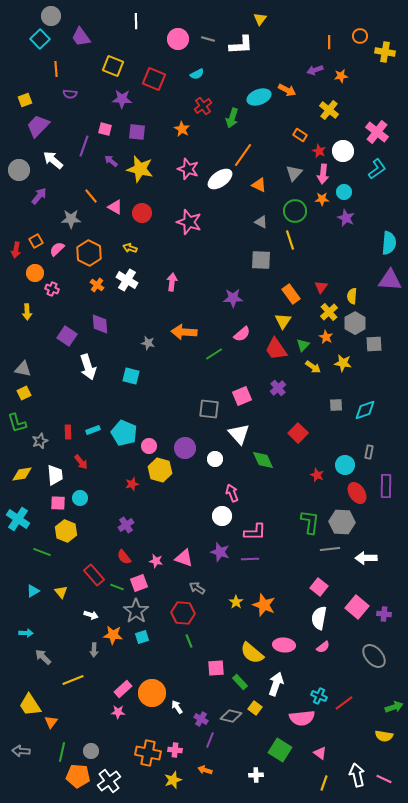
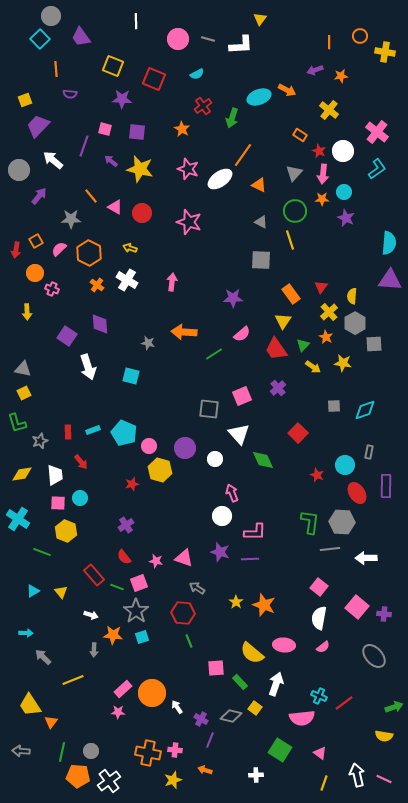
pink semicircle at (57, 249): moved 2 px right
gray square at (336, 405): moved 2 px left, 1 px down
